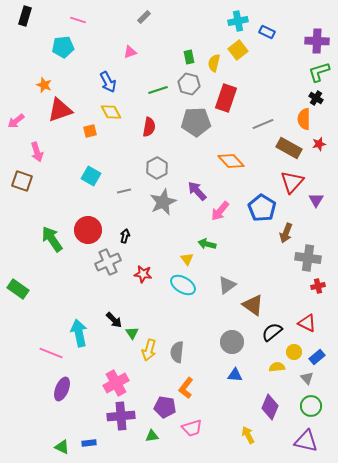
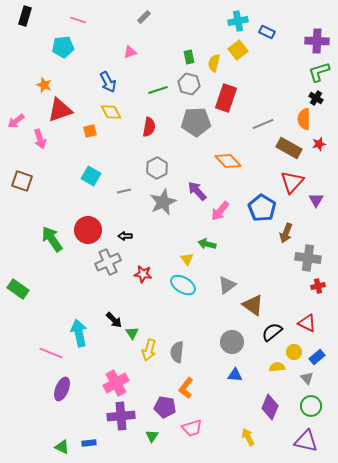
pink arrow at (37, 152): moved 3 px right, 13 px up
orange diamond at (231, 161): moved 3 px left
black arrow at (125, 236): rotated 104 degrees counterclockwise
yellow arrow at (248, 435): moved 2 px down
green triangle at (152, 436): rotated 48 degrees counterclockwise
